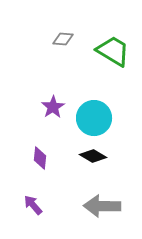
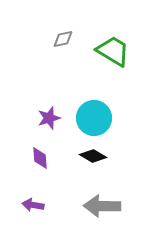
gray diamond: rotated 15 degrees counterclockwise
purple star: moved 4 px left, 11 px down; rotated 15 degrees clockwise
purple diamond: rotated 10 degrees counterclockwise
purple arrow: rotated 40 degrees counterclockwise
